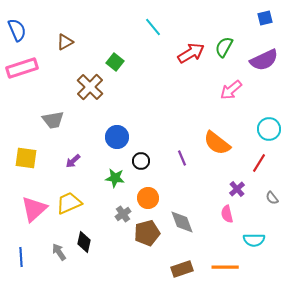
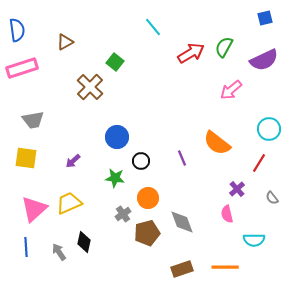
blue semicircle: rotated 15 degrees clockwise
gray trapezoid: moved 20 px left
blue line: moved 5 px right, 10 px up
